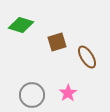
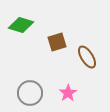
gray circle: moved 2 px left, 2 px up
